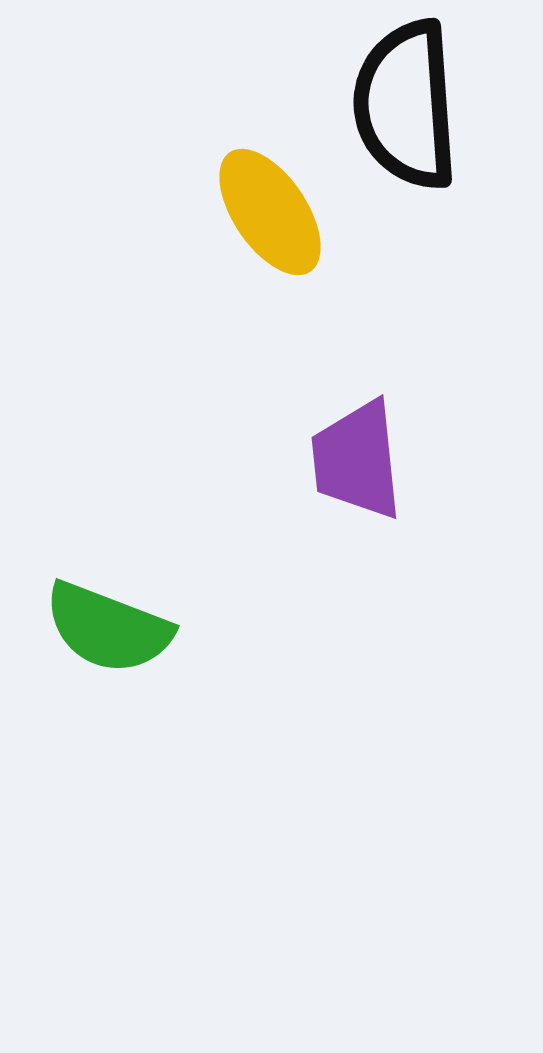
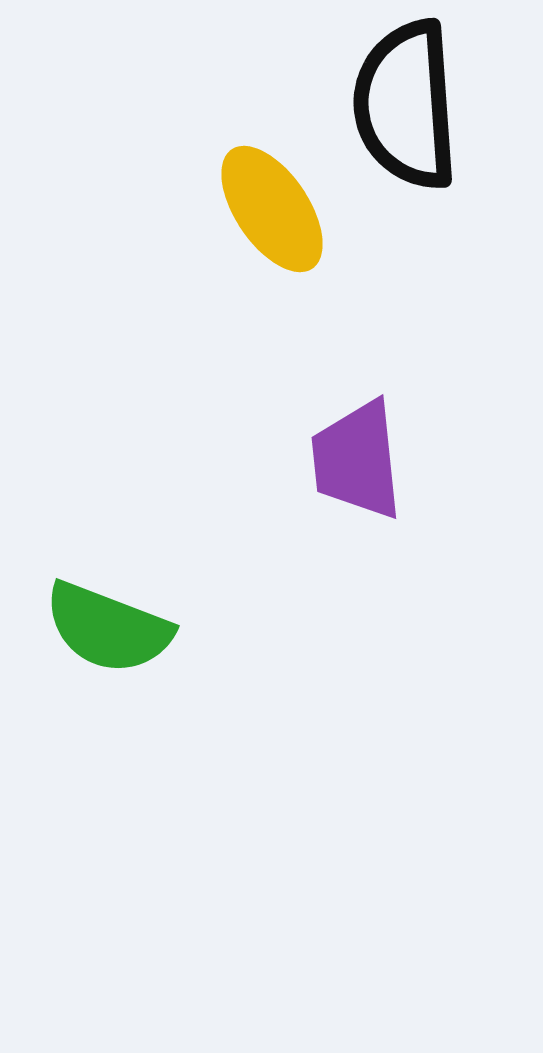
yellow ellipse: moved 2 px right, 3 px up
